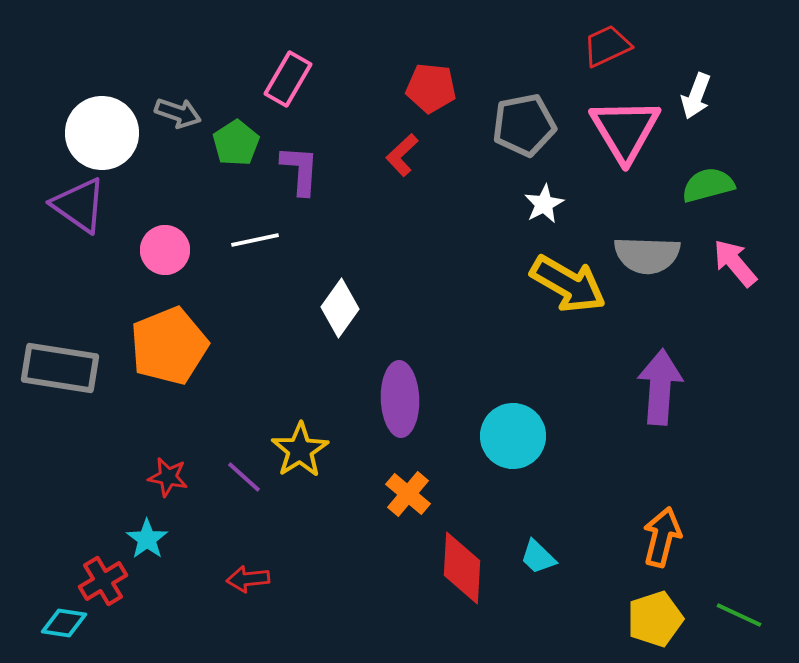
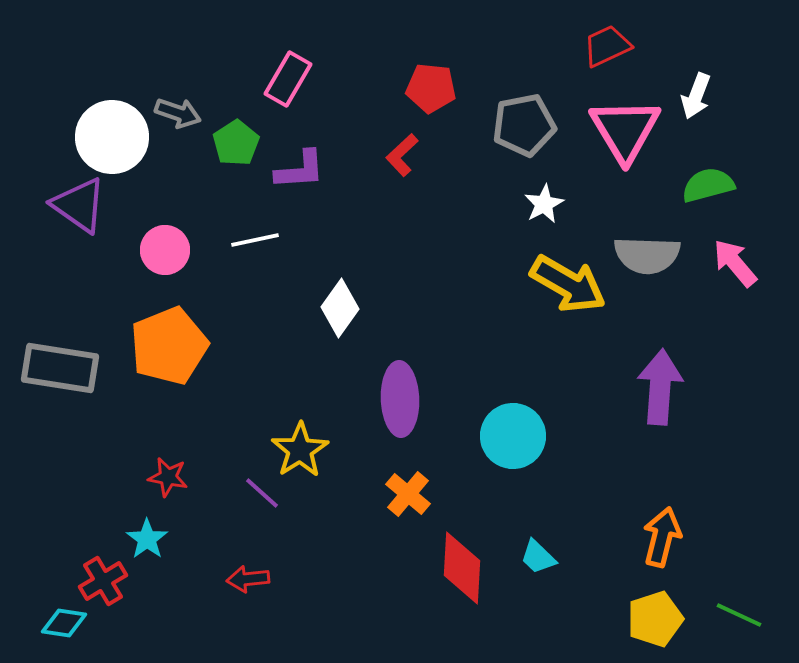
white circle: moved 10 px right, 4 px down
purple L-shape: rotated 82 degrees clockwise
purple line: moved 18 px right, 16 px down
